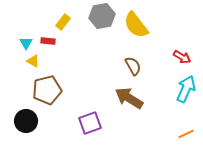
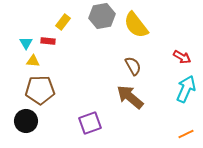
yellow triangle: rotated 24 degrees counterclockwise
brown pentagon: moved 7 px left; rotated 12 degrees clockwise
brown arrow: moved 1 px right, 1 px up; rotated 8 degrees clockwise
